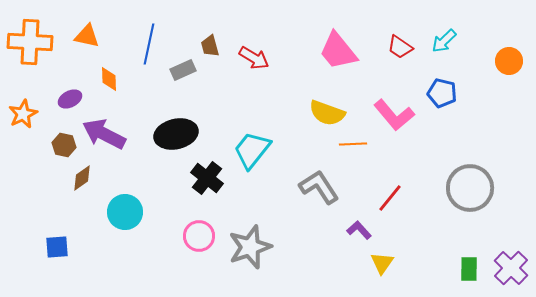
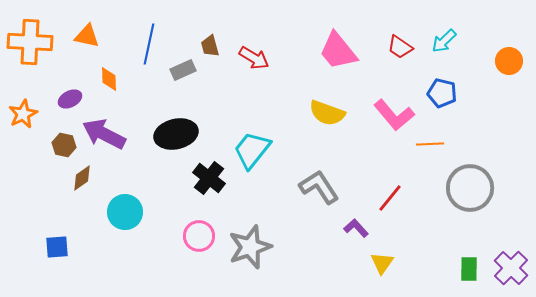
orange line: moved 77 px right
black cross: moved 2 px right
purple L-shape: moved 3 px left, 2 px up
